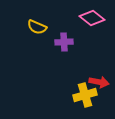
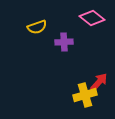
yellow semicircle: rotated 42 degrees counterclockwise
red arrow: rotated 60 degrees counterclockwise
